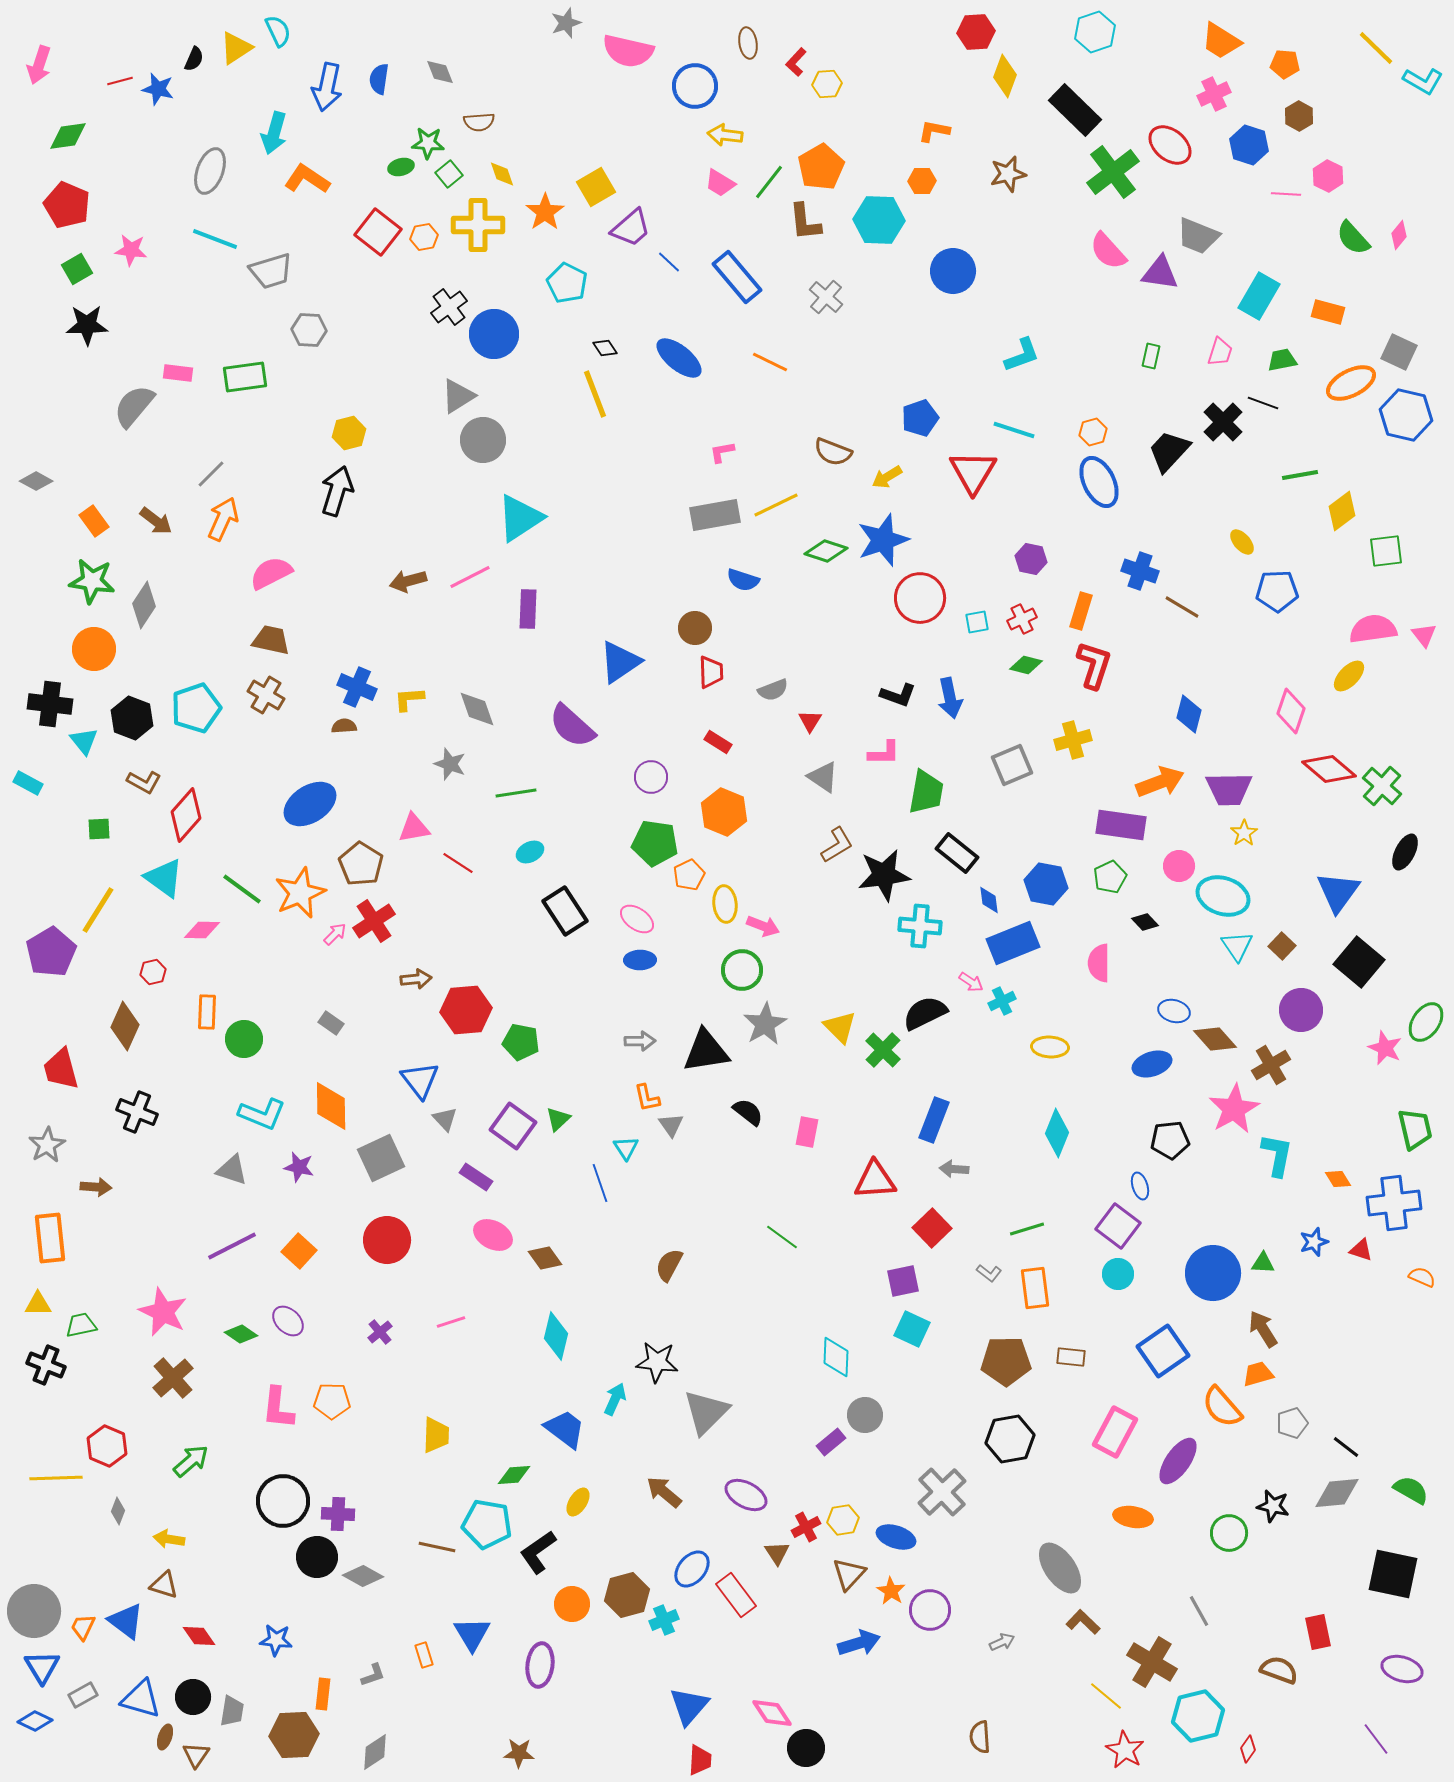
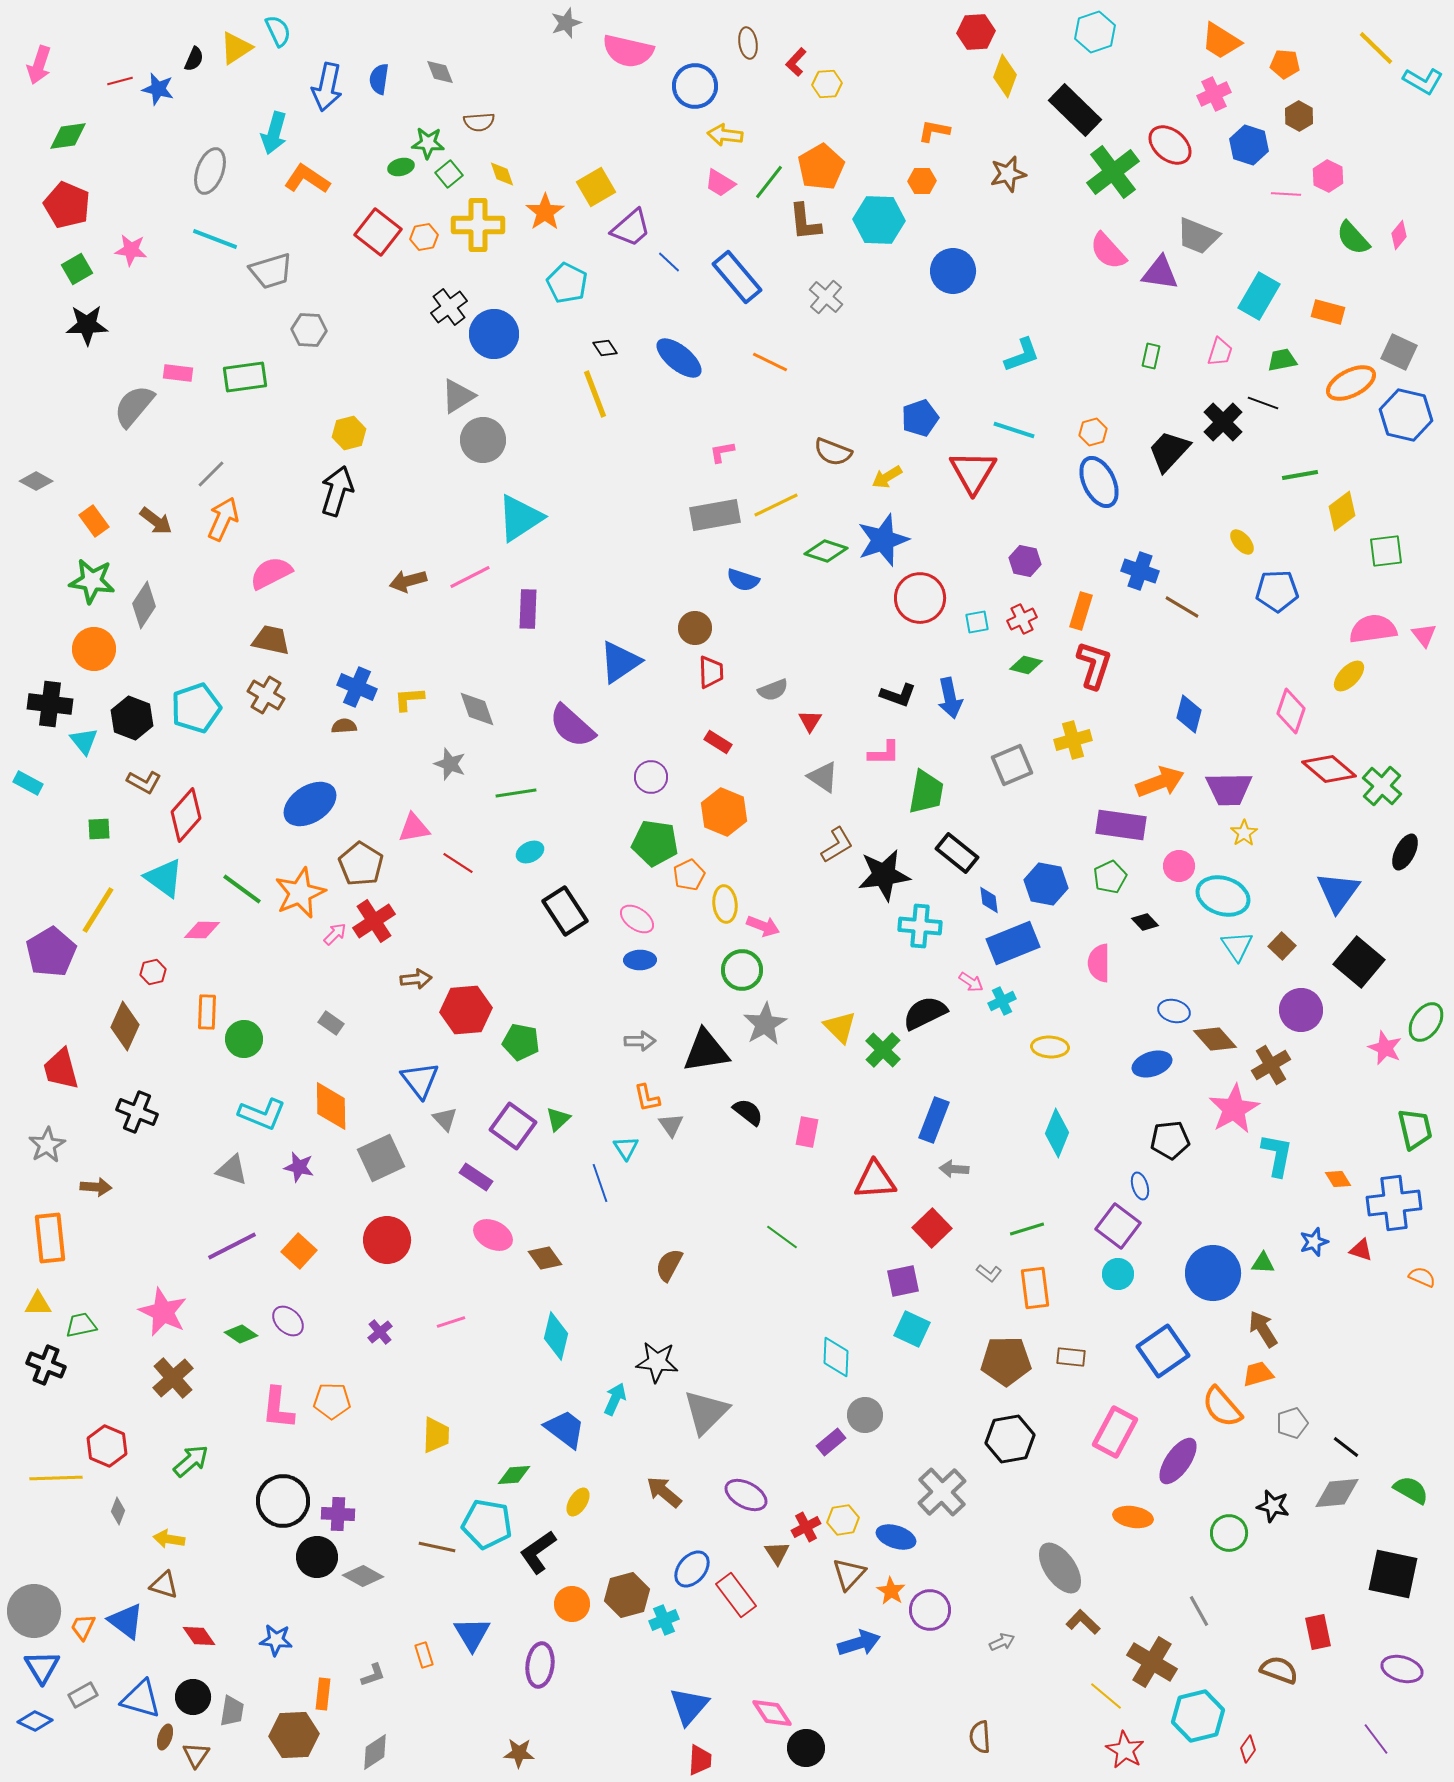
purple hexagon at (1031, 559): moved 6 px left, 2 px down
